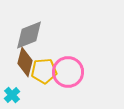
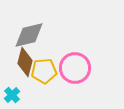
gray diamond: rotated 8 degrees clockwise
pink circle: moved 7 px right, 4 px up
